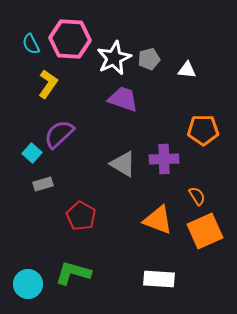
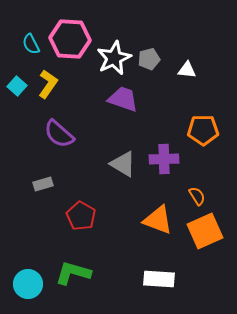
purple semicircle: rotated 96 degrees counterclockwise
cyan square: moved 15 px left, 67 px up
